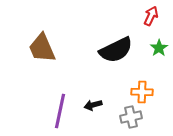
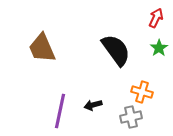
red arrow: moved 5 px right, 2 px down
black semicircle: rotated 100 degrees counterclockwise
orange cross: rotated 15 degrees clockwise
